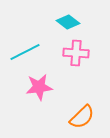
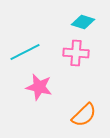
cyan diamond: moved 15 px right; rotated 20 degrees counterclockwise
pink star: rotated 20 degrees clockwise
orange semicircle: moved 2 px right, 2 px up
